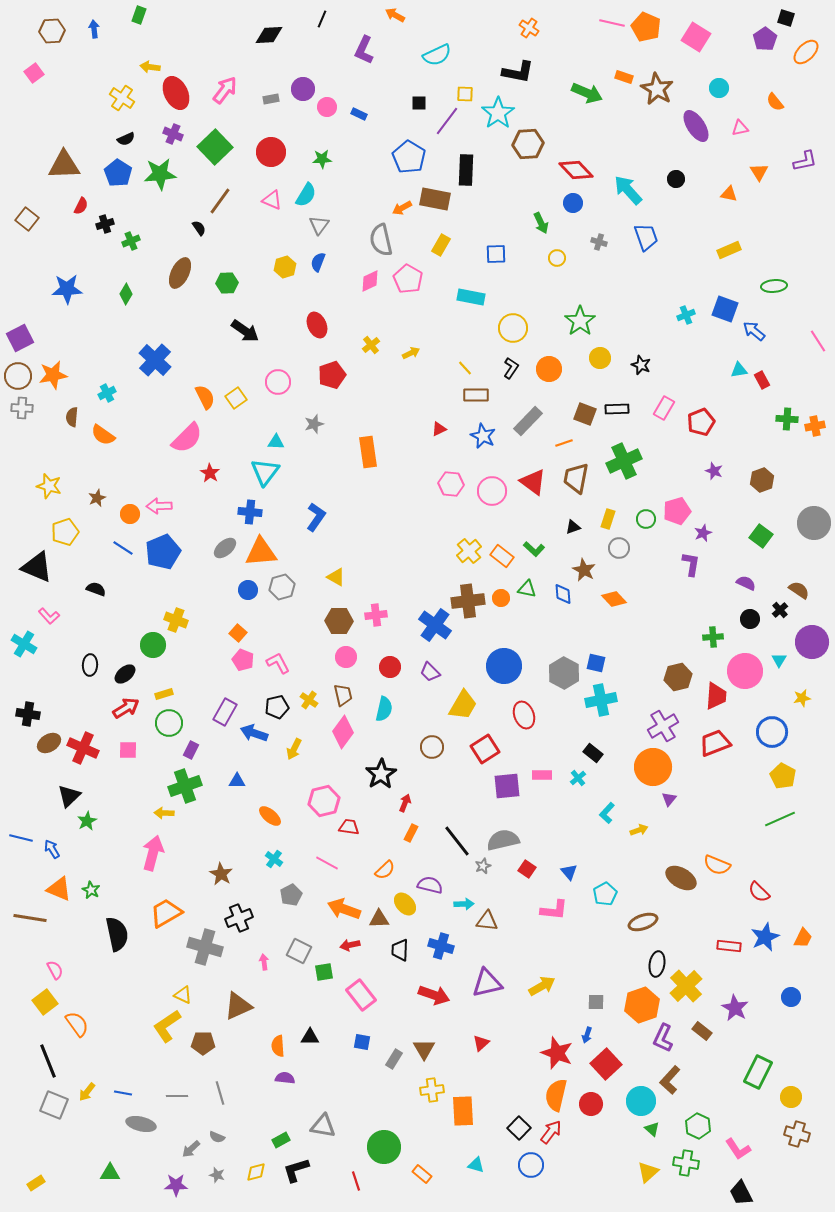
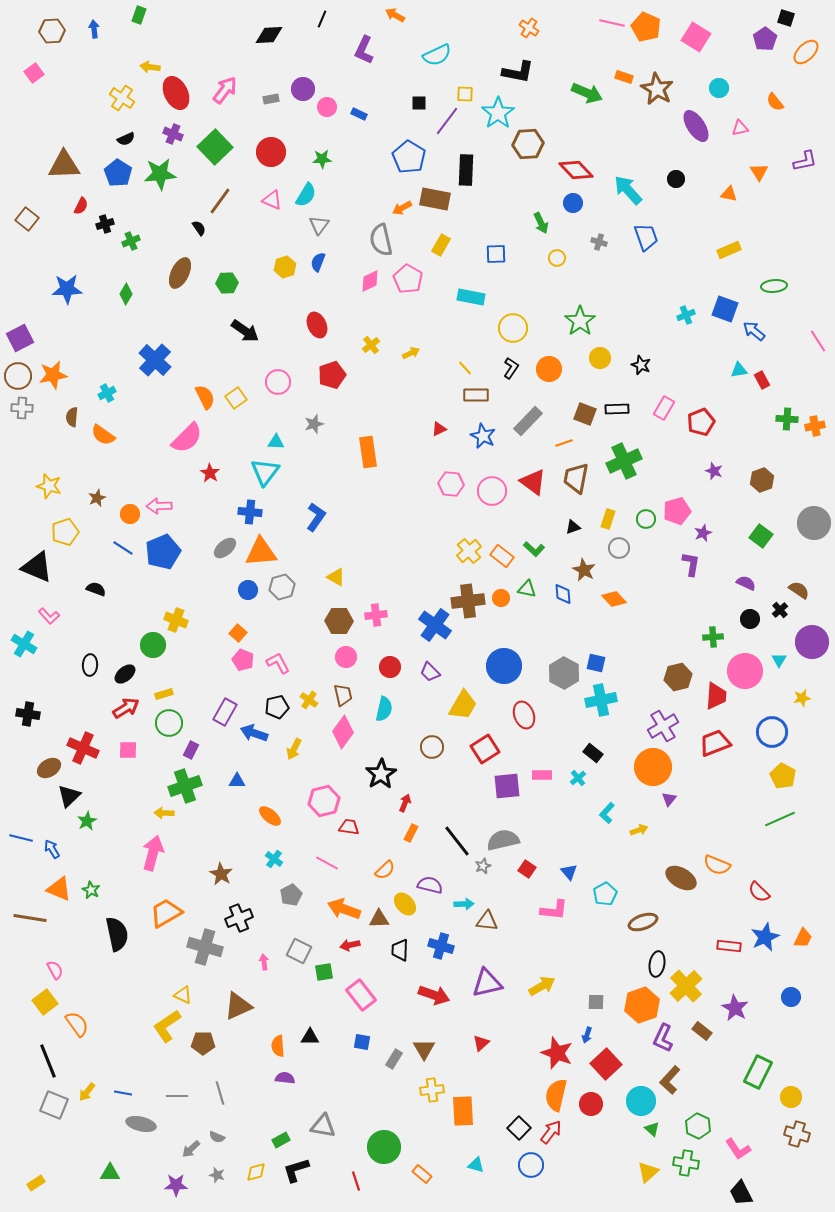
brown ellipse at (49, 743): moved 25 px down
